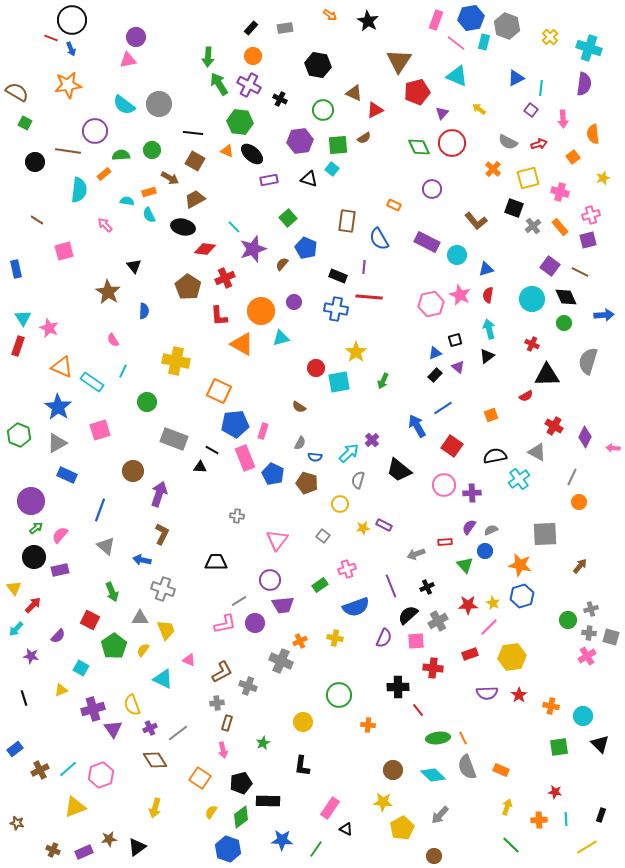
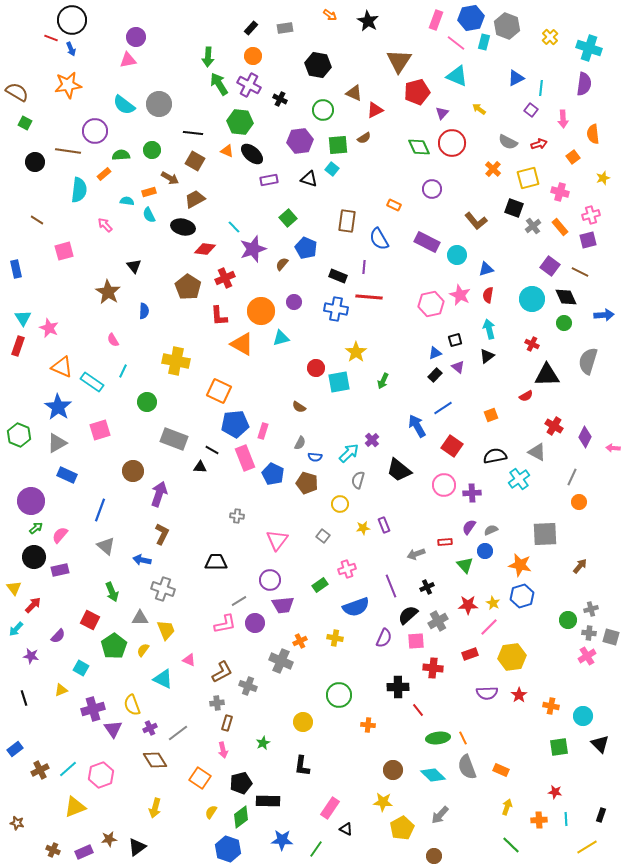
purple rectangle at (384, 525): rotated 42 degrees clockwise
